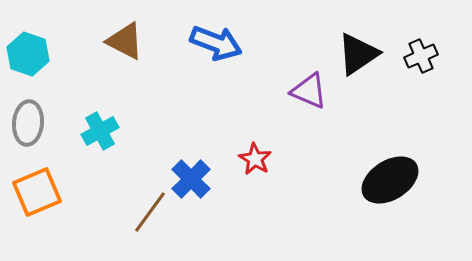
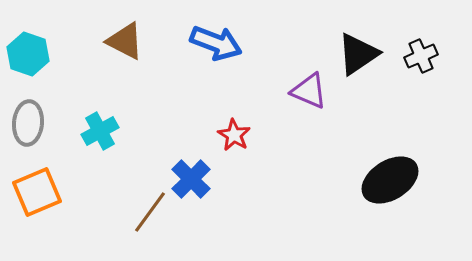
red star: moved 21 px left, 24 px up
